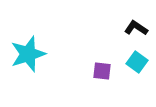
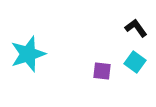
black L-shape: rotated 20 degrees clockwise
cyan square: moved 2 px left
